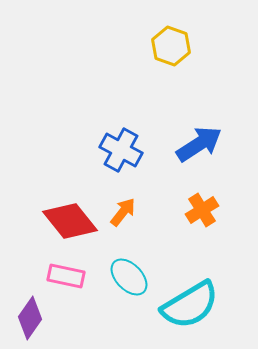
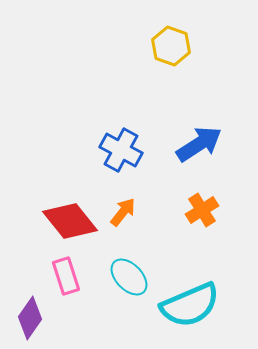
pink rectangle: rotated 60 degrees clockwise
cyan semicircle: rotated 8 degrees clockwise
